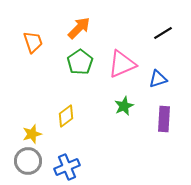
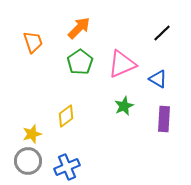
black line: moved 1 px left; rotated 12 degrees counterclockwise
blue triangle: rotated 48 degrees clockwise
